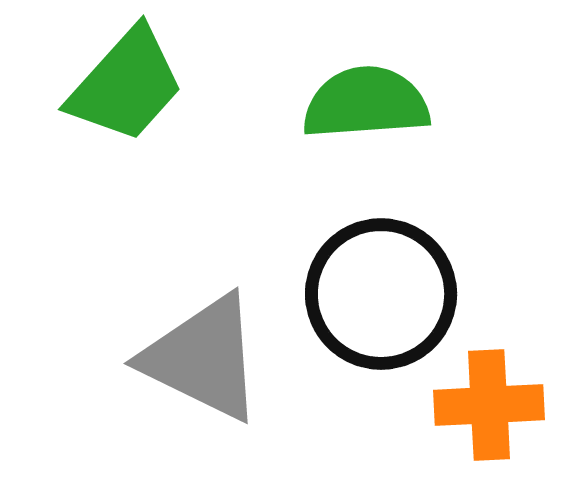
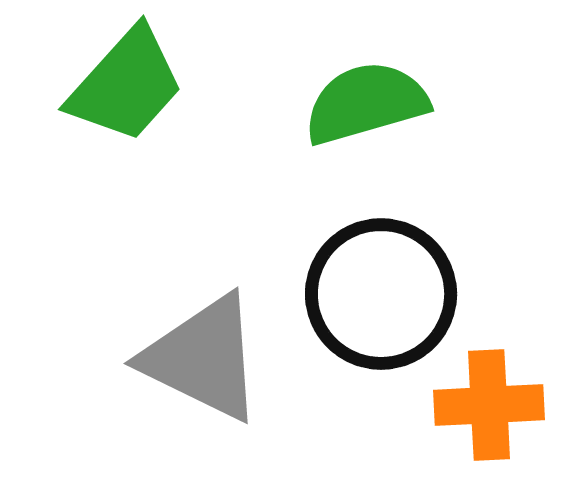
green semicircle: rotated 12 degrees counterclockwise
